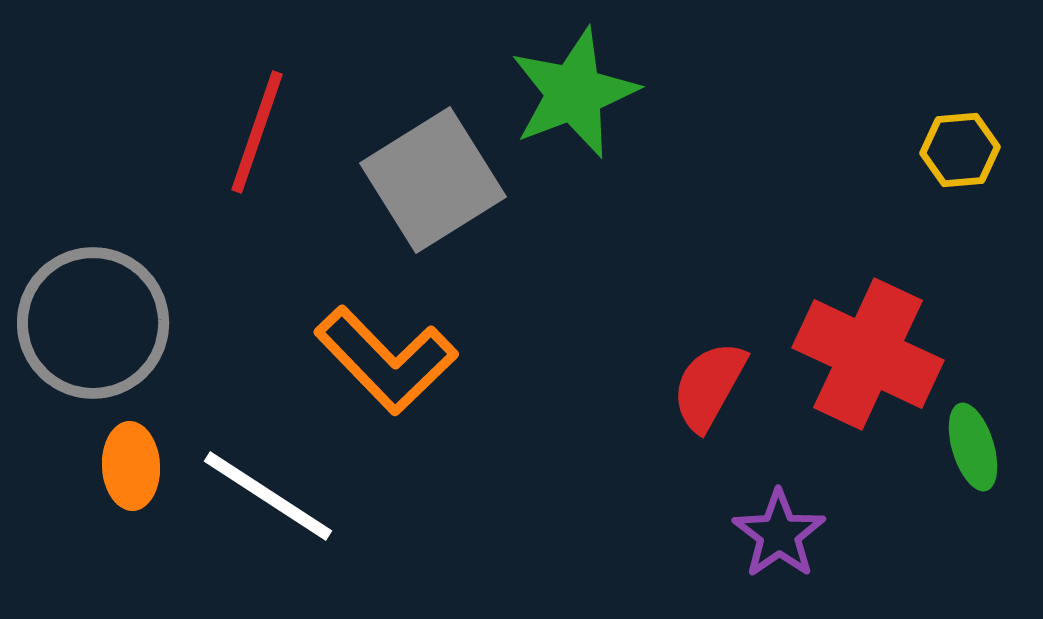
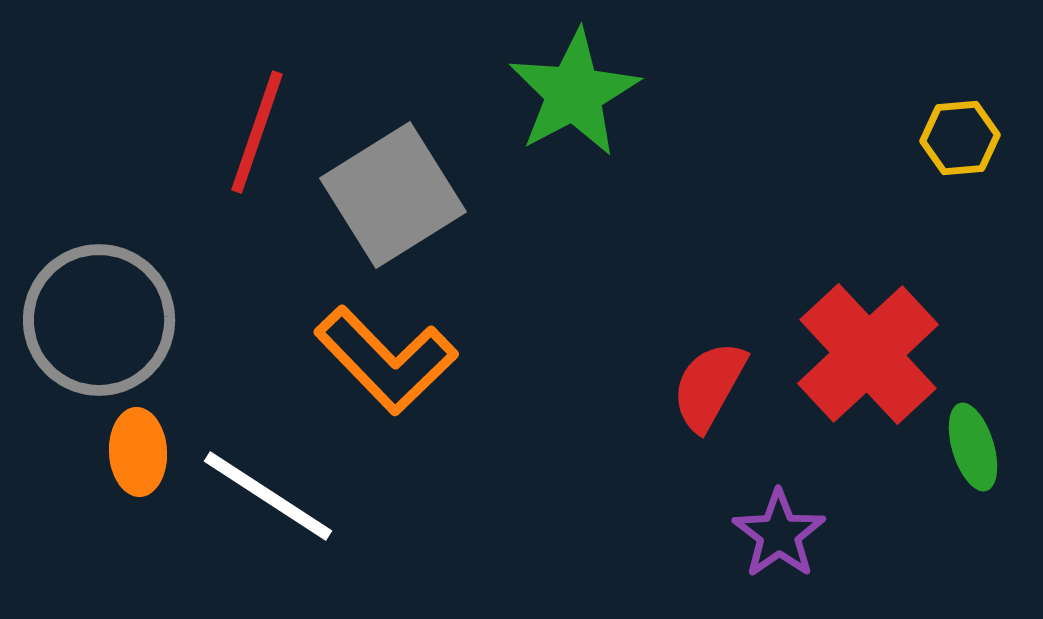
green star: rotated 7 degrees counterclockwise
yellow hexagon: moved 12 px up
gray square: moved 40 px left, 15 px down
gray circle: moved 6 px right, 3 px up
red cross: rotated 22 degrees clockwise
orange ellipse: moved 7 px right, 14 px up
